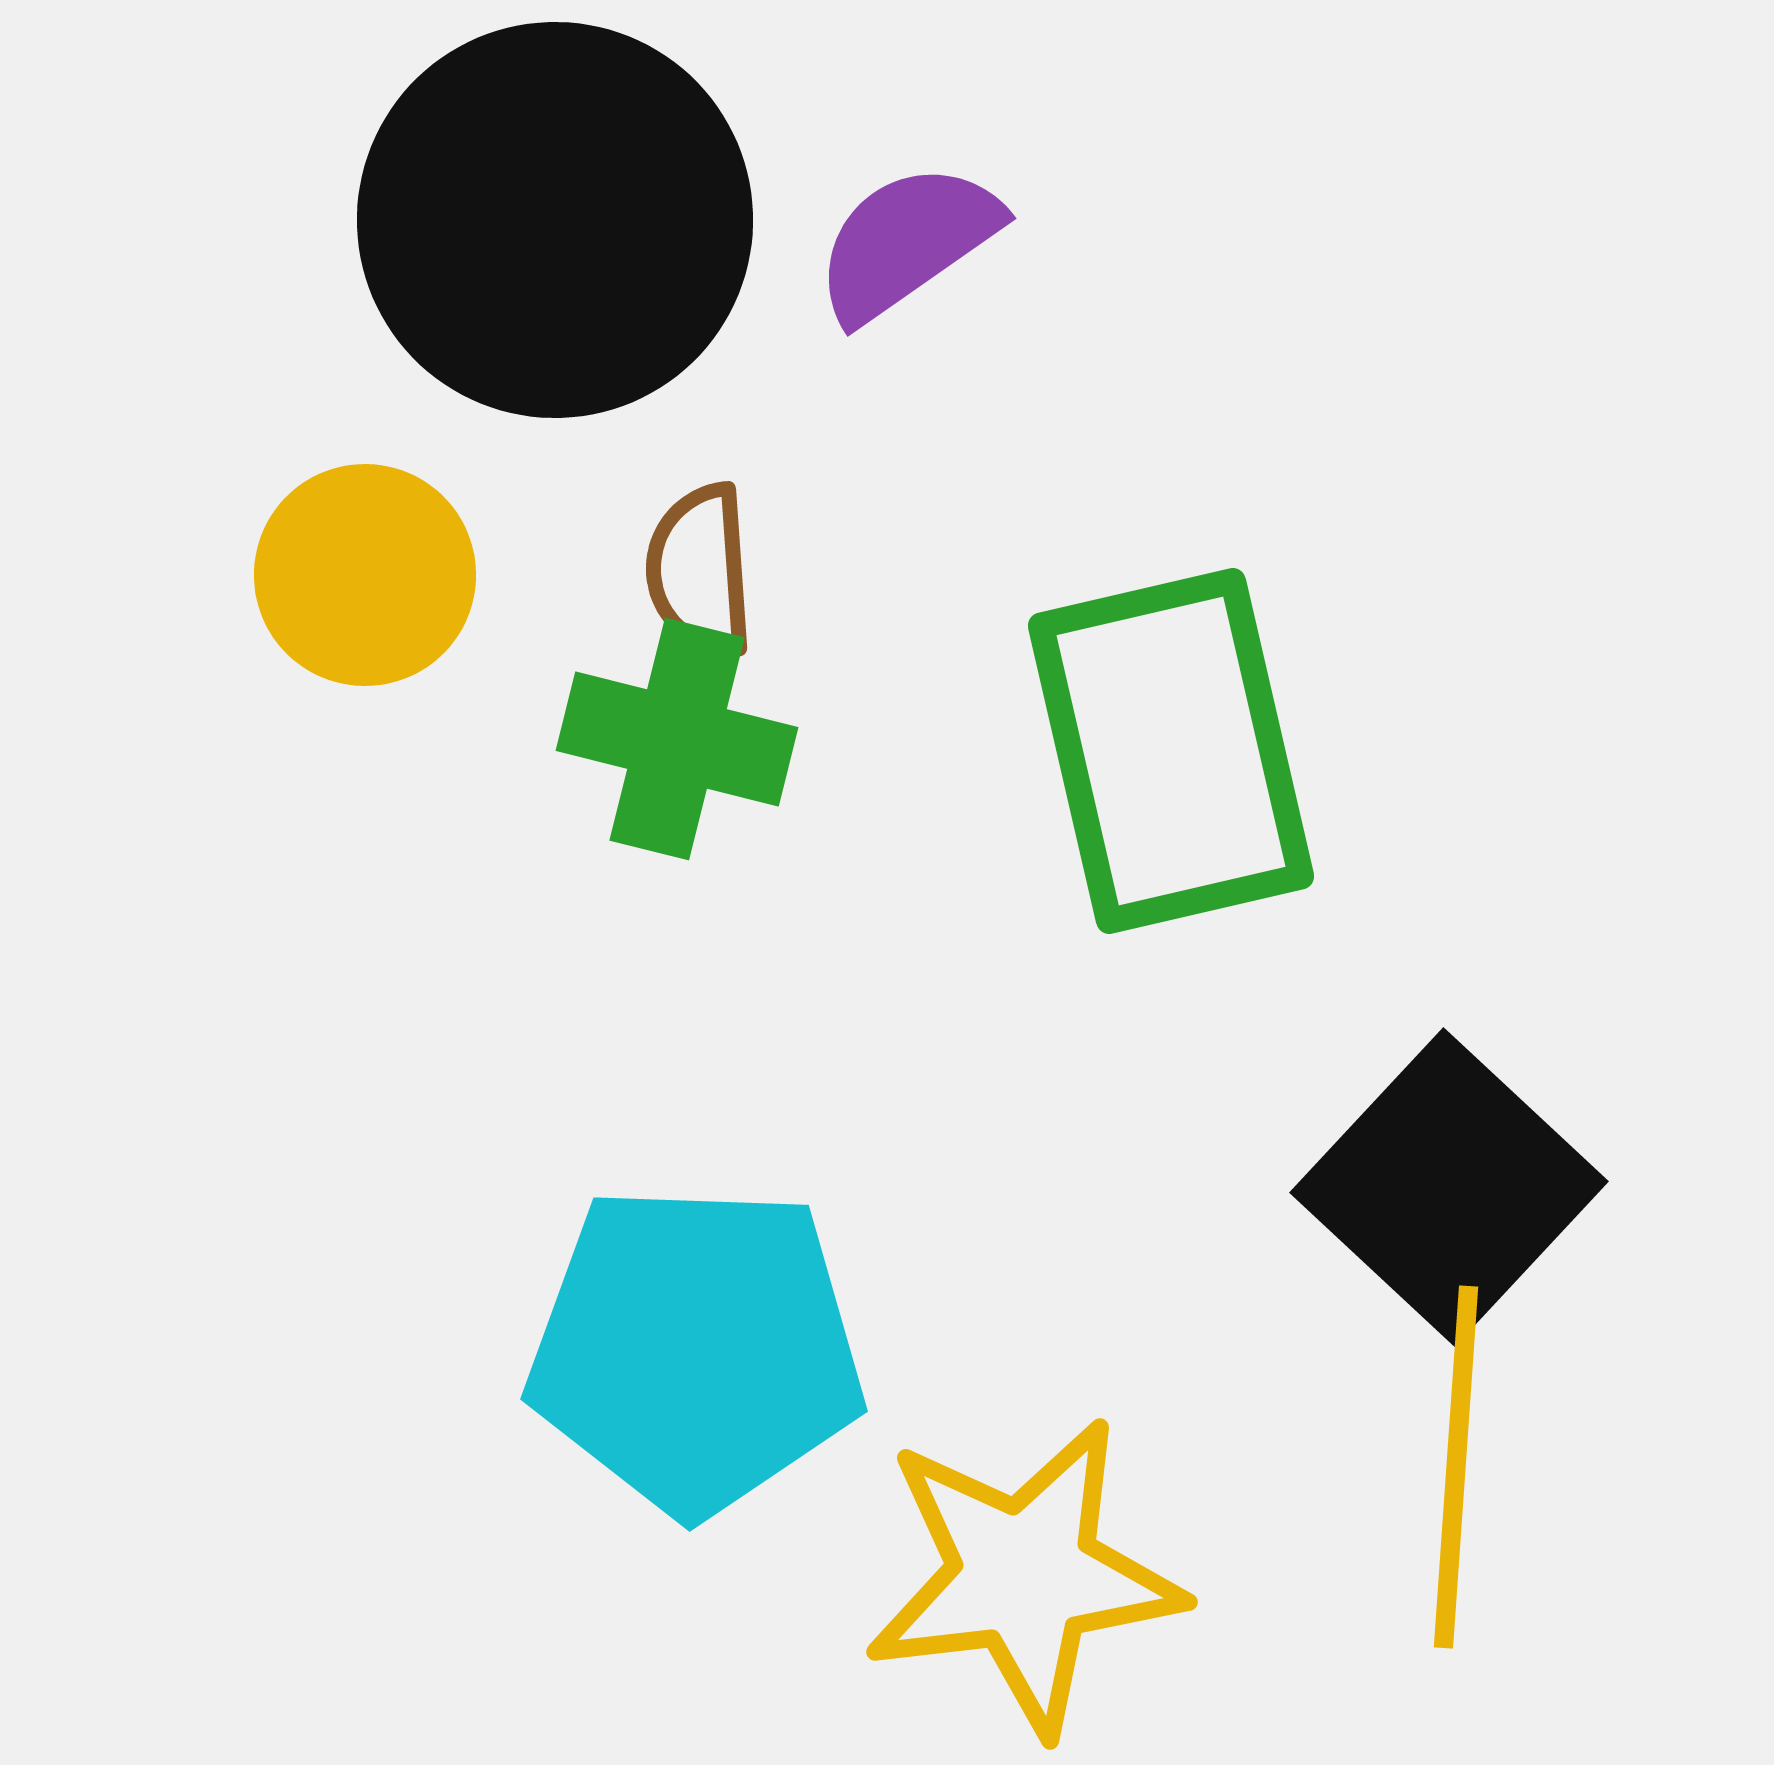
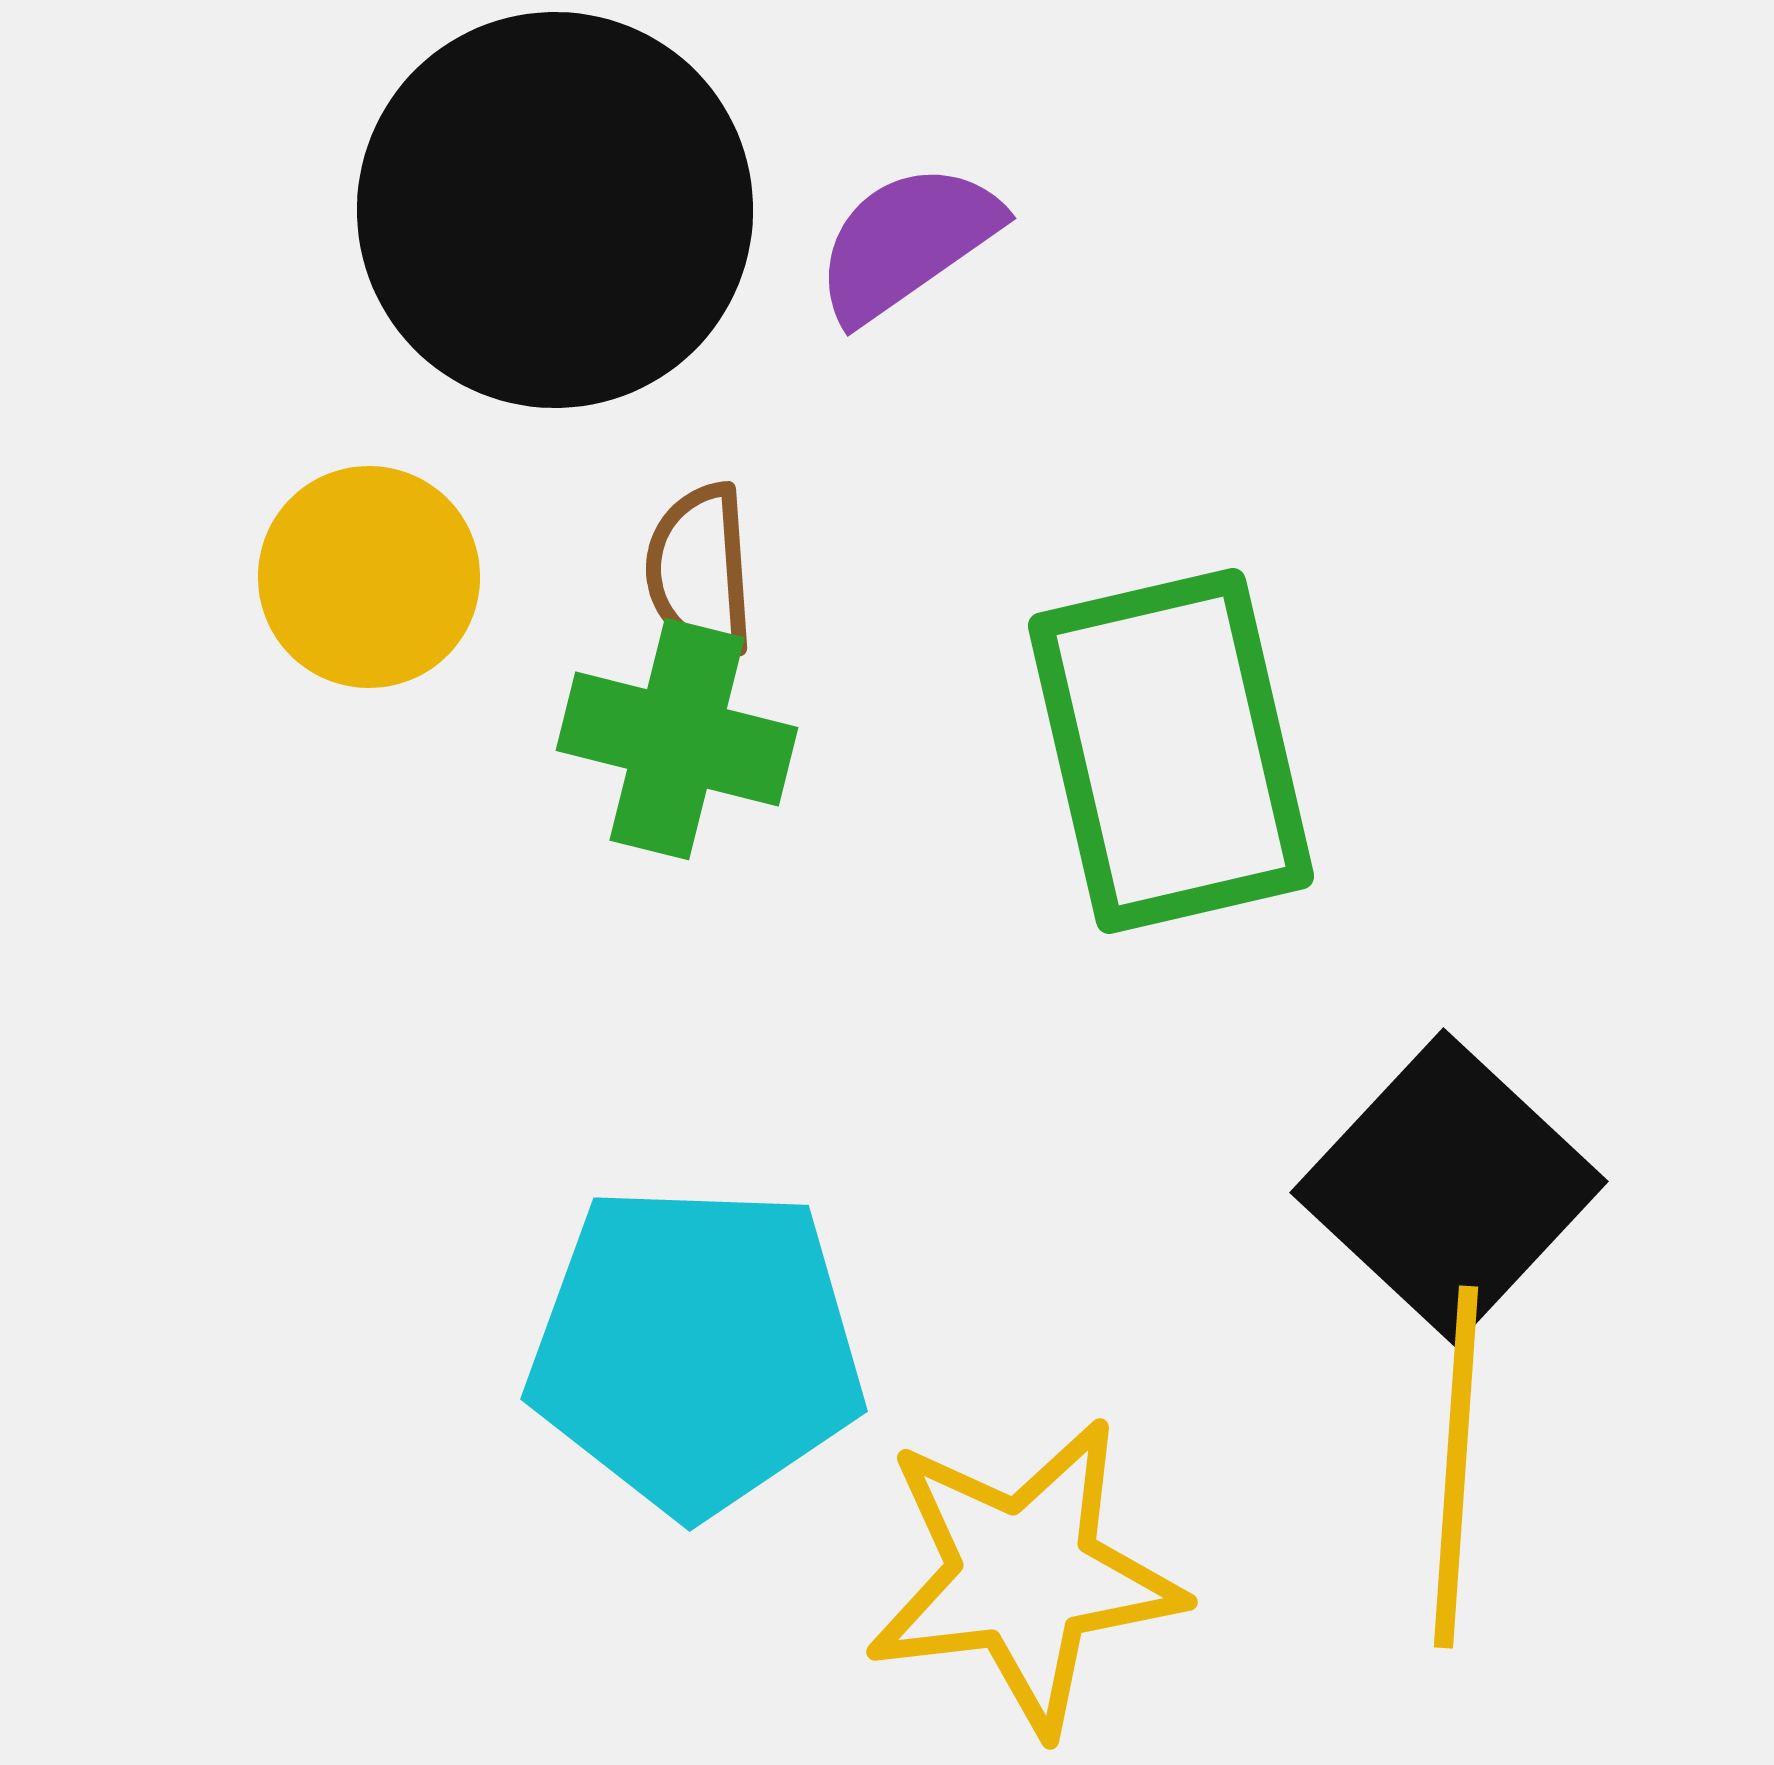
black circle: moved 10 px up
yellow circle: moved 4 px right, 2 px down
